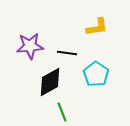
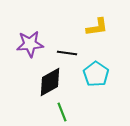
purple star: moved 2 px up
